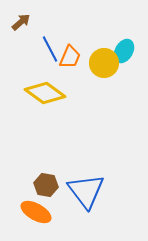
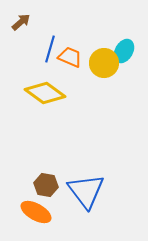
blue line: rotated 44 degrees clockwise
orange trapezoid: rotated 90 degrees counterclockwise
